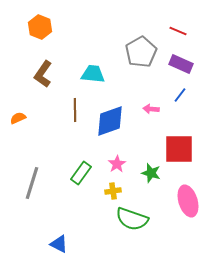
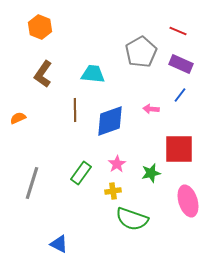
green star: rotated 30 degrees counterclockwise
